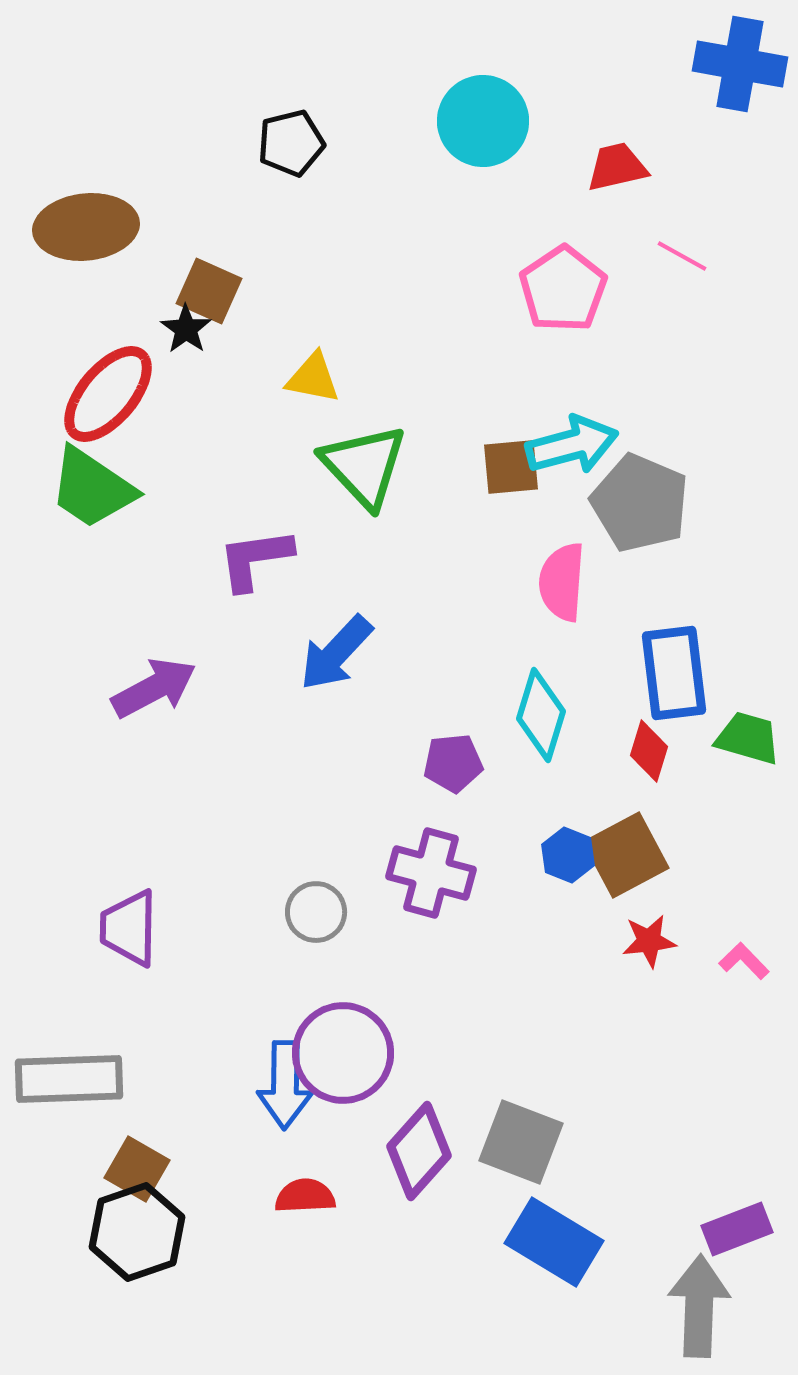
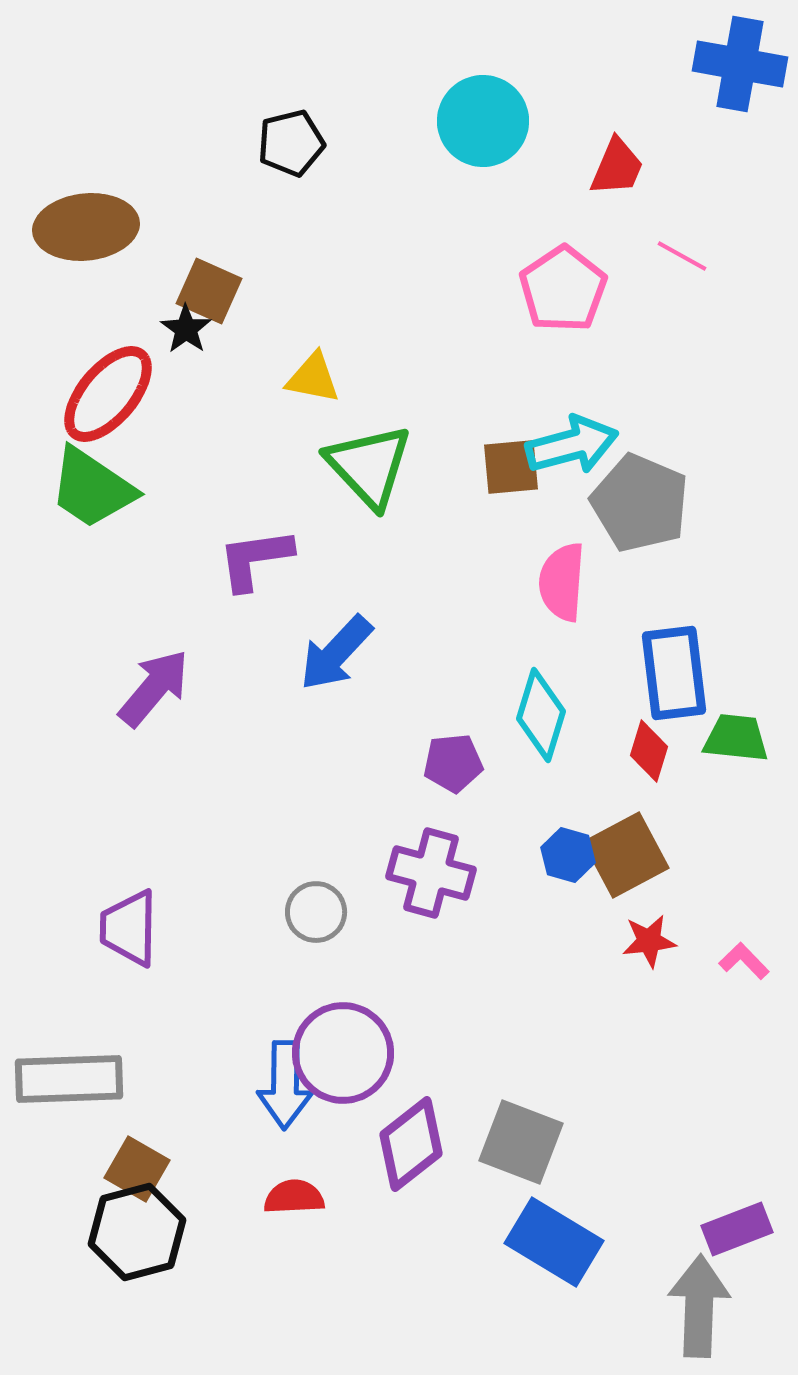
red trapezoid at (617, 167): rotated 126 degrees clockwise
green triangle at (364, 466): moved 5 px right
purple arrow at (154, 688): rotated 22 degrees counterclockwise
green trapezoid at (748, 738): moved 12 px left; rotated 10 degrees counterclockwise
blue hexagon at (568, 855): rotated 6 degrees counterclockwise
purple diamond at (419, 1151): moved 8 px left, 7 px up; rotated 10 degrees clockwise
red semicircle at (305, 1196): moved 11 px left, 1 px down
black hexagon at (137, 1232): rotated 4 degrees clockwise
